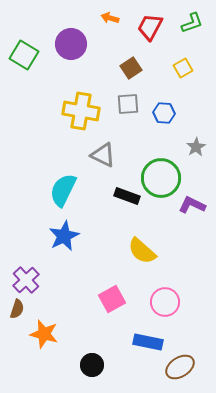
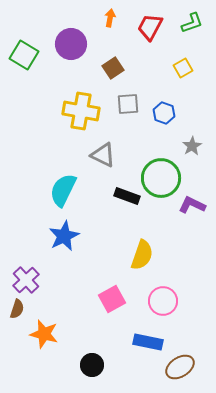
orange arrow: rotated 84 degrees clockwise
brown square: moved 18 px left
blue hexagon: rotated 15 degrees clockwise
gray star: moved 4 px left, 1 px up
yellow semicircle: moved 4 px down; rotated 112 degrees counterclockwise
pink circle: moved 2 px left, 1 px up
